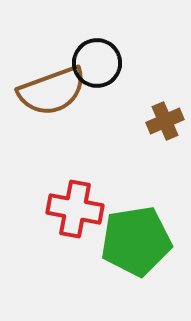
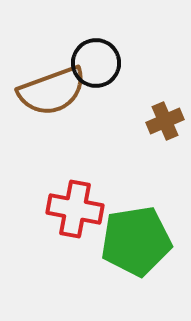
black circle: moved 1 px left
